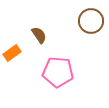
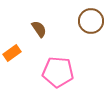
brown semicircle: moved 6 px up
